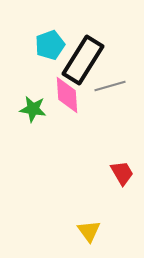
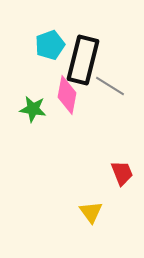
black rectangle: rotated 18 degrees counterclockwise
gray line: rotated 48 degrees clockwise
pink diamond: rotated 15 degrees clockwise
red trapezoid: rotated 8 degrees clockwise
yellow triangle: moved 2 px right, 19 px up
